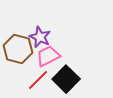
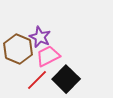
brown hexagon: rotated 8 degrees clockwise
red line: moved 1 px left
